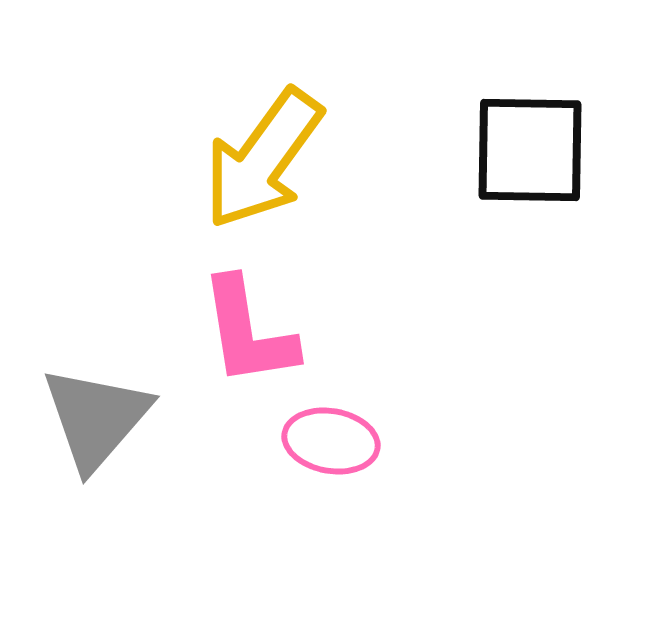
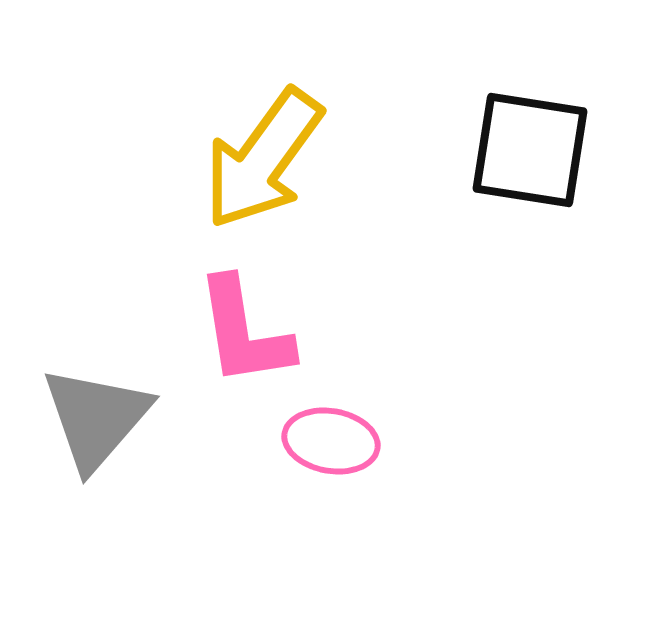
black square: rotated 8 degrees clockwise
pink L-shape: moved 4 px left
